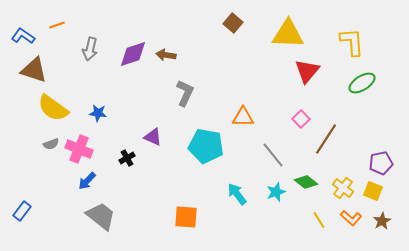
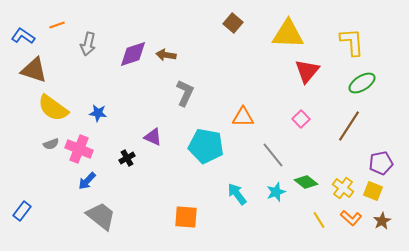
gray arrow: moved 2 px left, 5 px up
brown line: moved 23 px right, 13 px up
